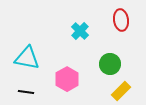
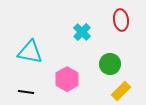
cyan cross: moved 2 px right, 1 px down
cyan triangle: moved 3 px right, 6 px up
